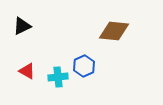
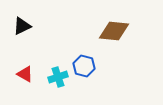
blue hexagon: rotated 20 degrees counterclockwise
red triangle: moved 2 px left, 3 px down
cyan cross: rotated 12 degrees counterclockwise
